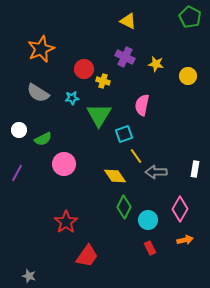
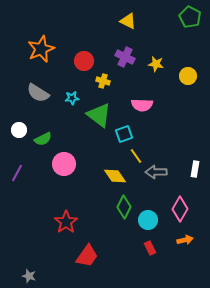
red circle: moved 8 px up
pink semicircle: rotated 100 degrees counterclockwise
green triangle: rotated 24 degrees counterclockwise
